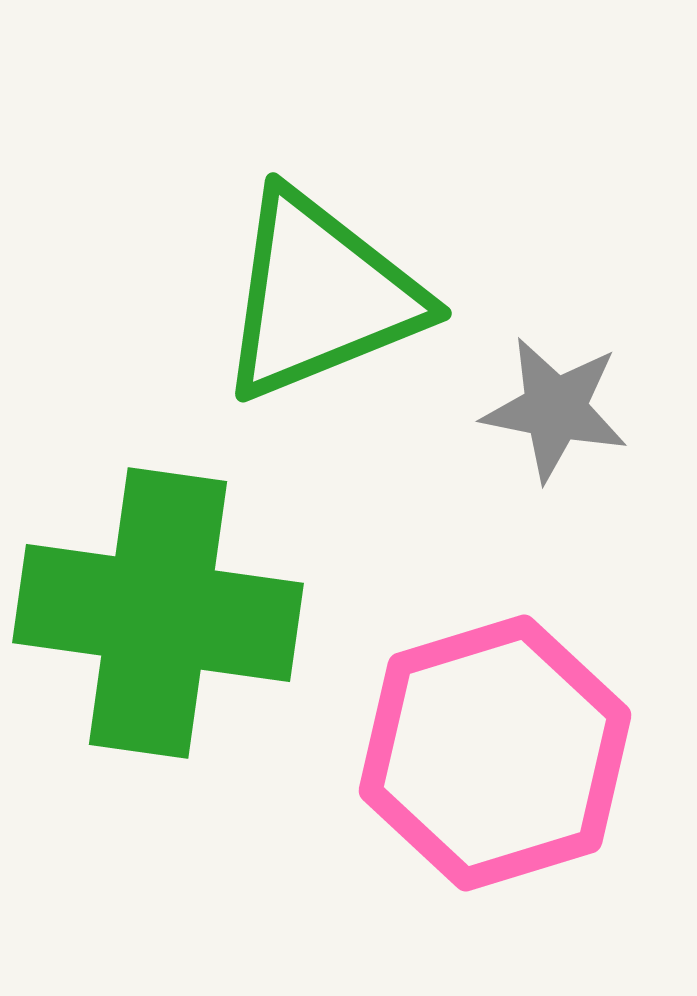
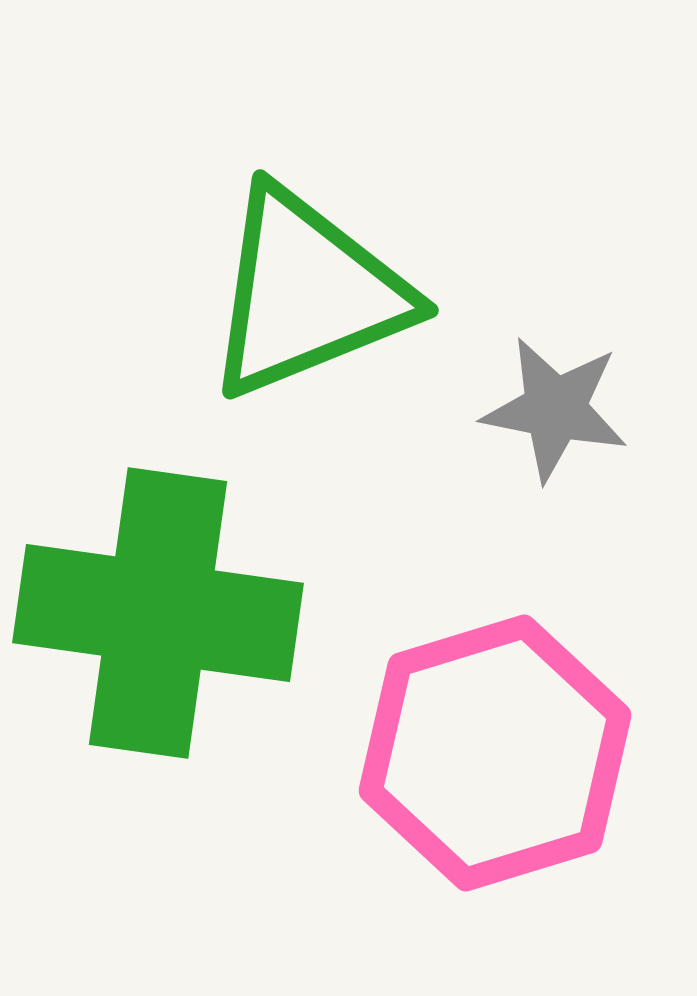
green triangle: moved 13 px left, 3 px up
